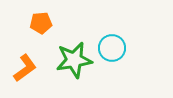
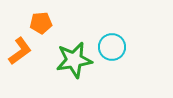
cyan circle: moved 1 px up
orange L-shape: moved 5 px left, 17 px up
